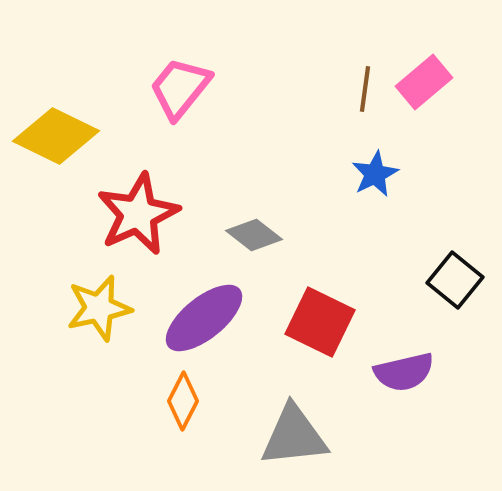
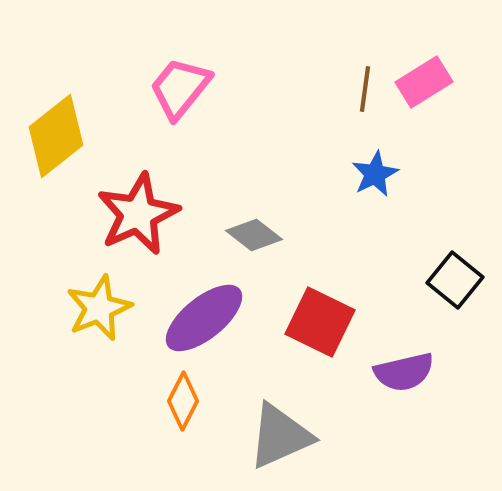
pink rectangle: rotated 8 degrees clockwise
yellow diamond: rotated 64 degrees counterclockwise
yellow star: rotated 10 degrees counterclockwise
gray triangle: moved 14 px left; rotated 18 degrees counterclockwise
